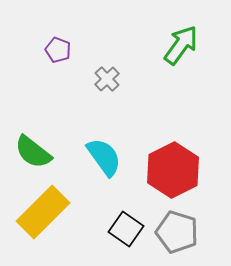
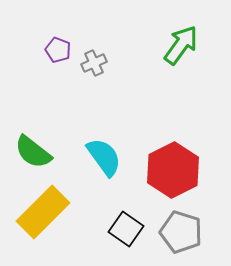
gray cross: moved 13 px left, 16 px up; rotated 20 degrees clockwise
gray pentagon: moved 4 px right
